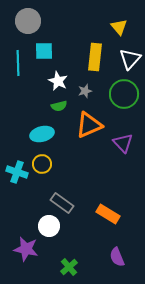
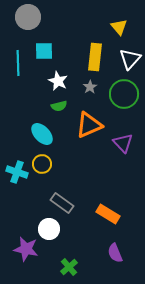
gray circle: moved 4 px up
gray star: moved 5 px right, 4 px up; rotated 16 degrees counterclockwise
cyan ellipse: rotated 60 degrees clockwise
white circle: moved 3 px down
purple semicircle: moved 2 px left, 4 px up
